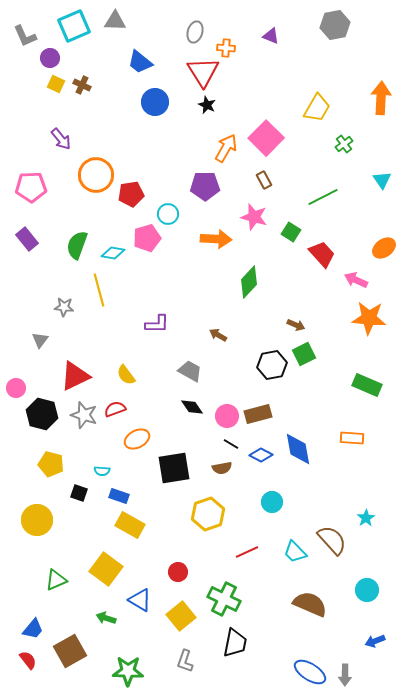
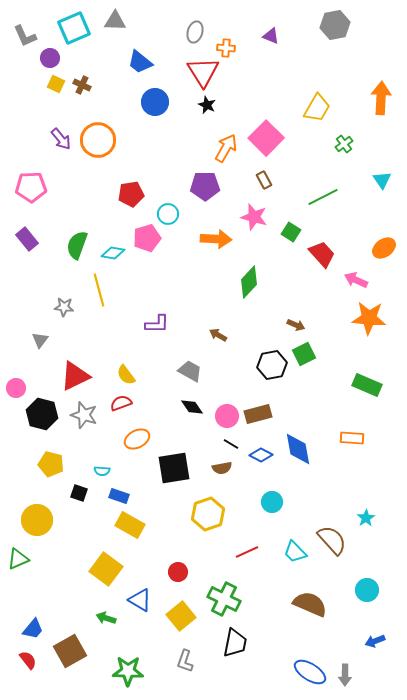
cyan square at (74, 26): moved 2 px down
orange circle at (96, 175): moved 2 px right, 35 px up
red semicircle at (115, 409): moved 6 px right, 6 px up
green triangle at (56, 580): moved 38 px left, 21 px up
